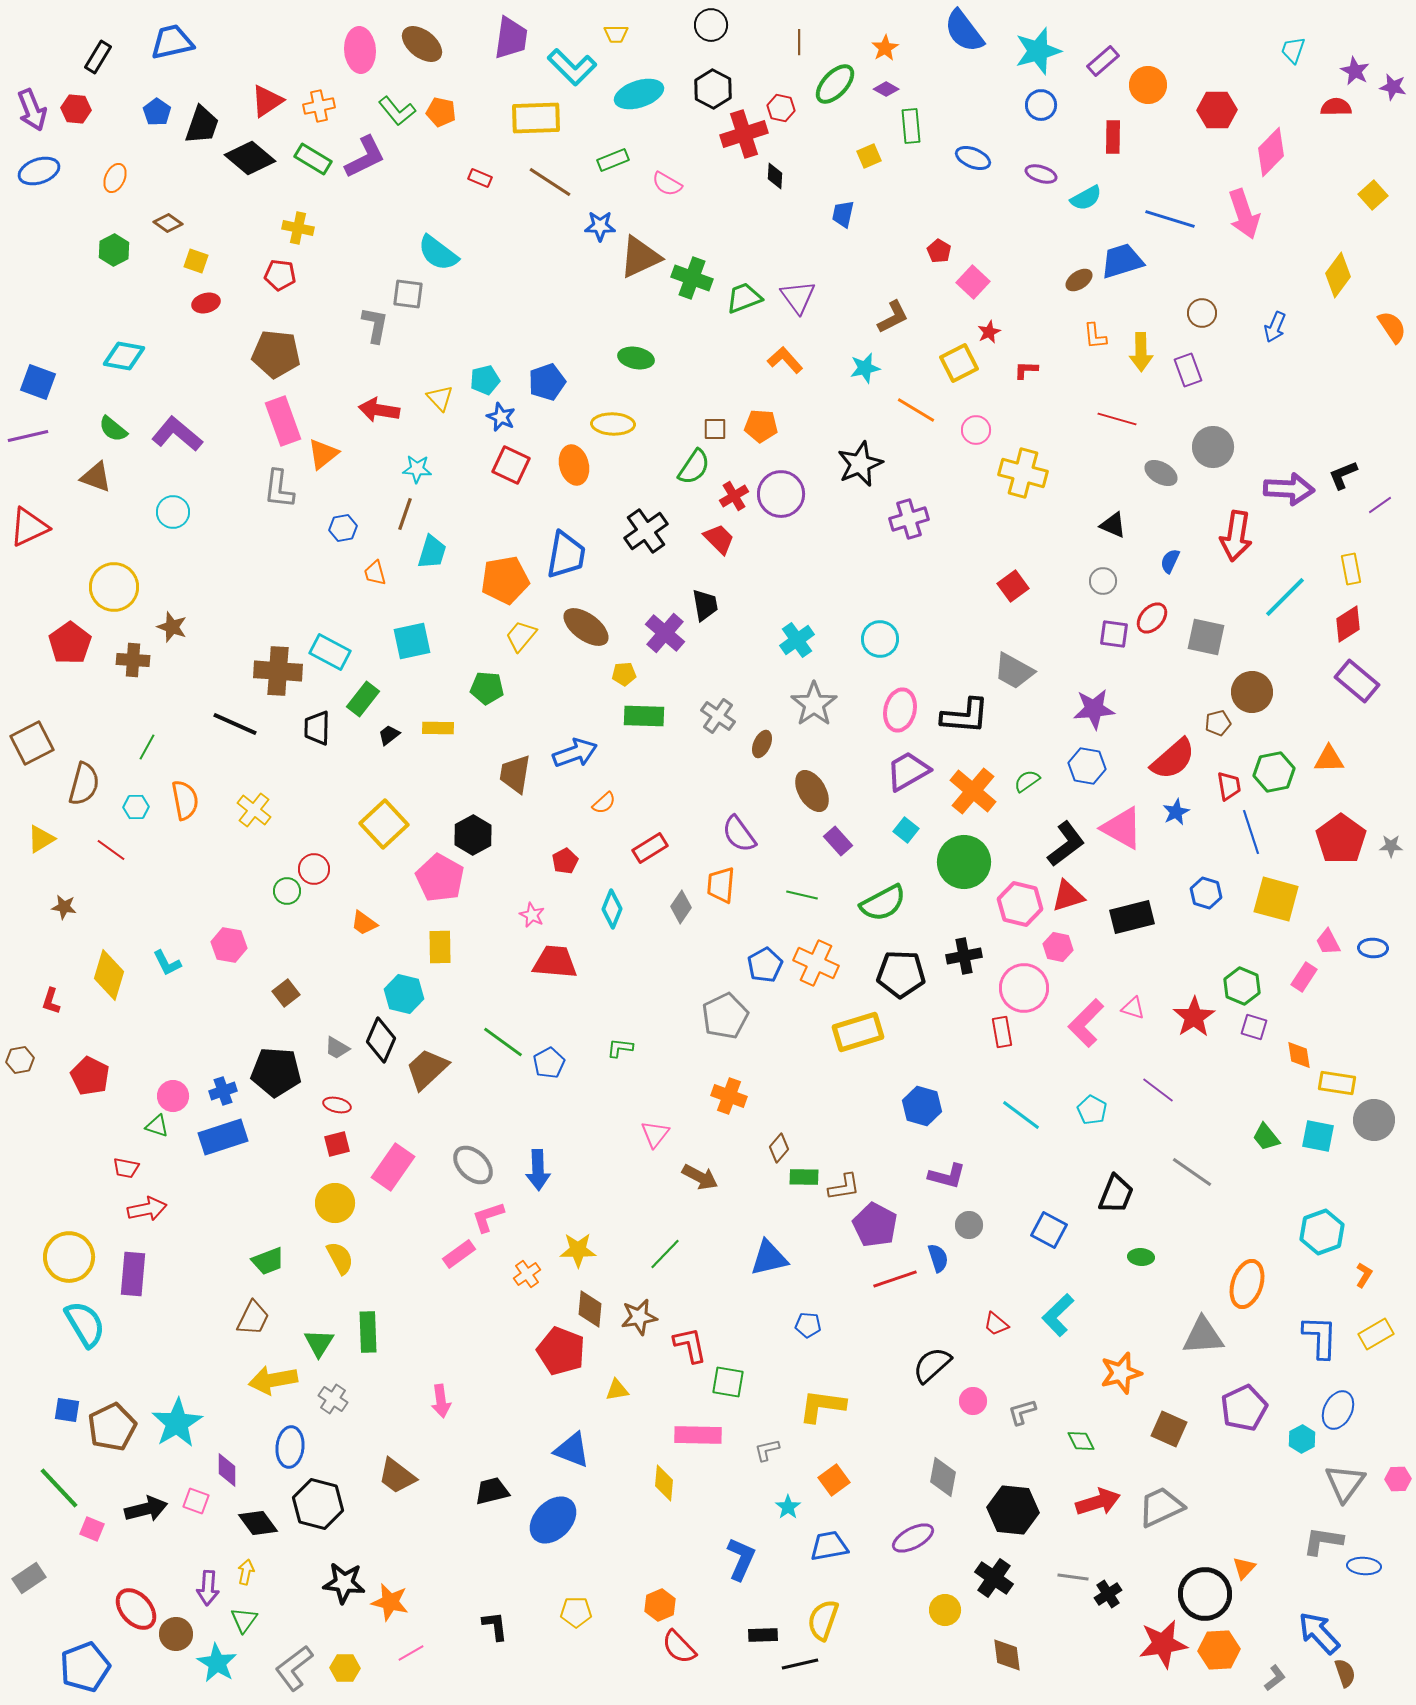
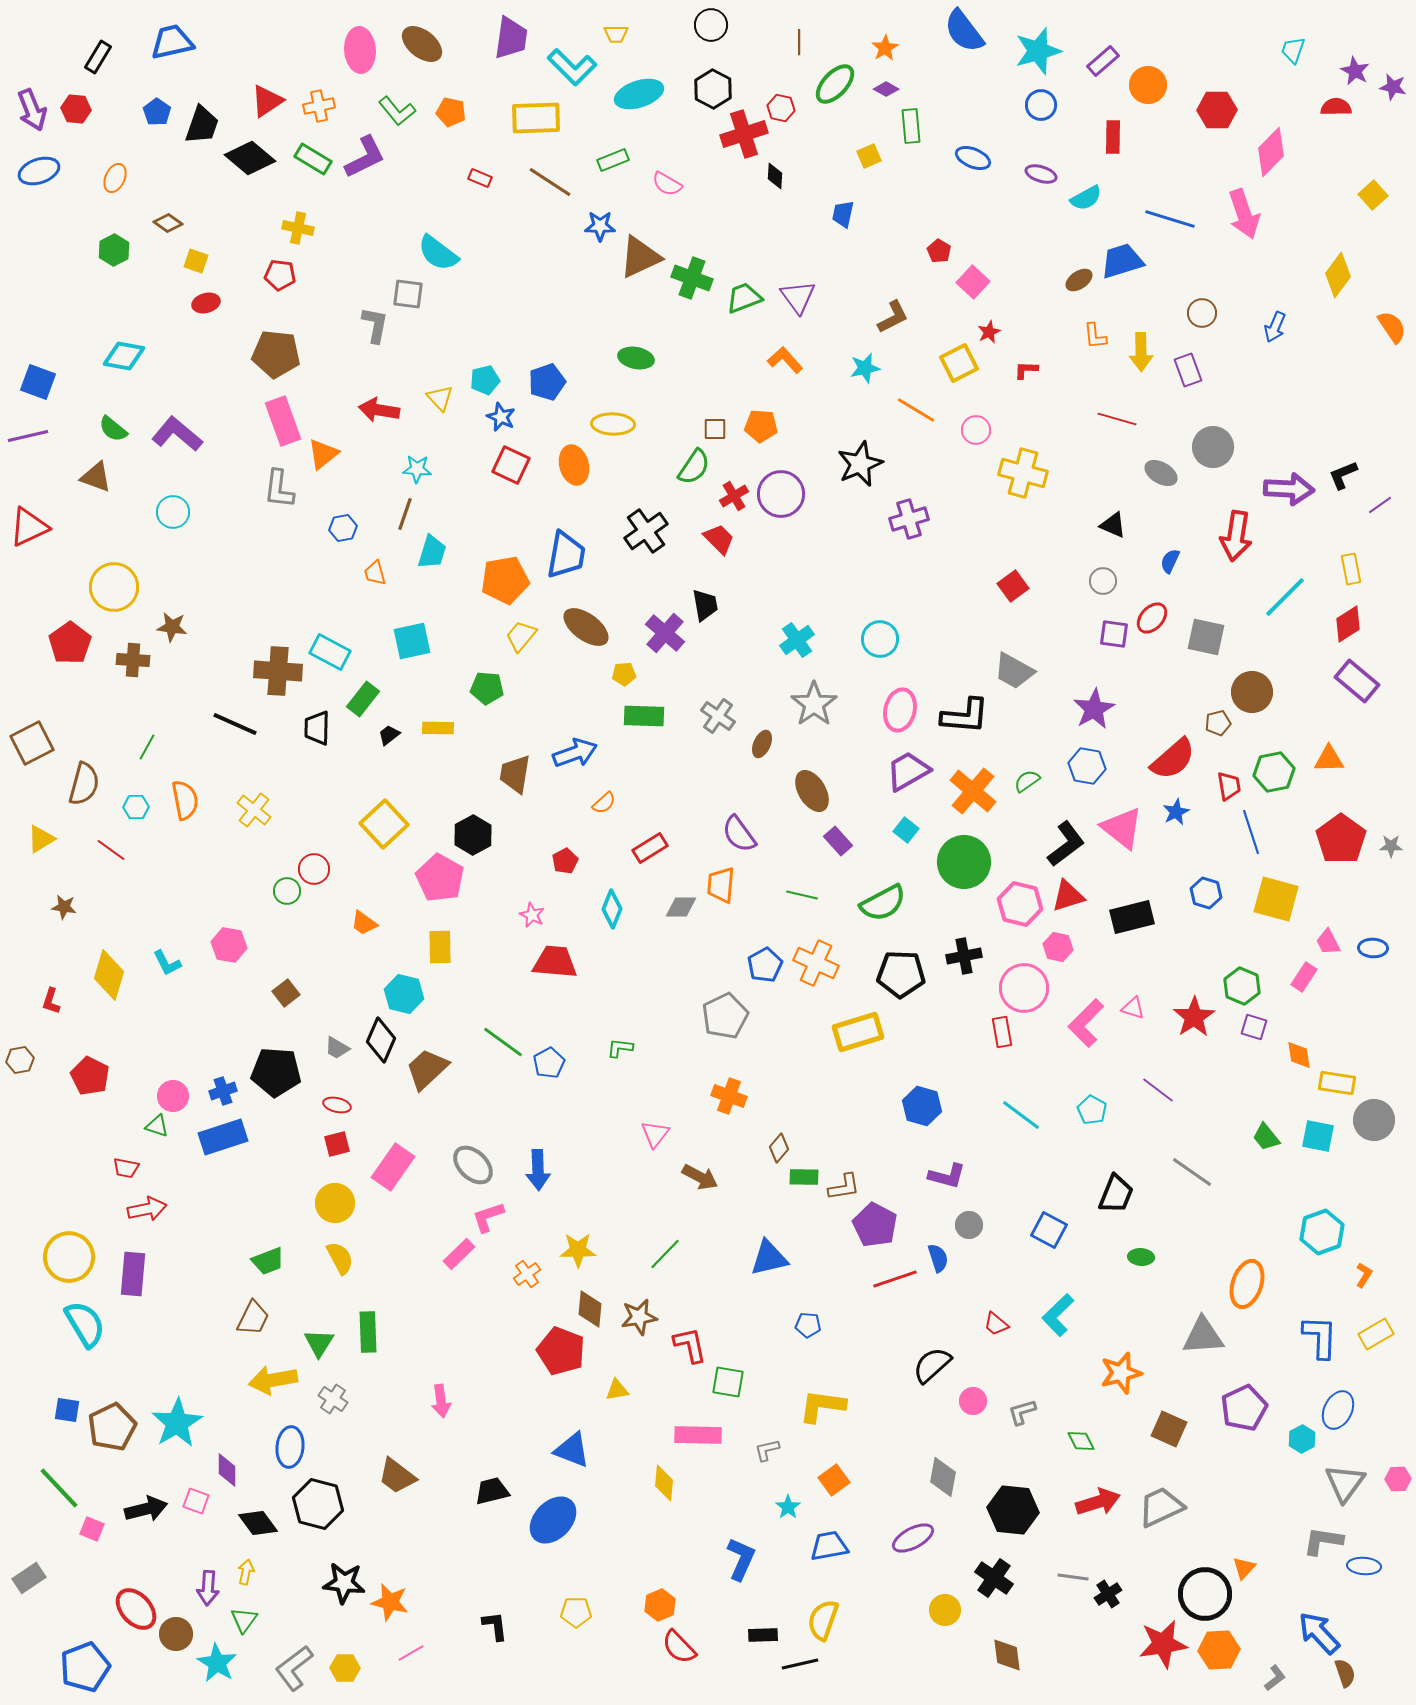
orange pentagon at (441, 112): moved 10 px right
brown star at (172, 627): rotated 12 degrees counterclockwise
purple star at (1094, 709): rotated 24 degrees counterclockwise
pink triangle at (1122, 828): rotated 9 degrees clockwise
gray diamond at (681, 907): rotated 56 degrees clockwise
pink rectangle at (459, 1254): rotated 8 degrees counterclockwise
